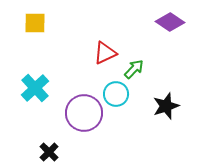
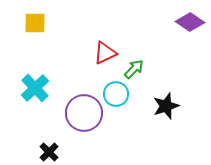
purple diamond: moved 20 px right
